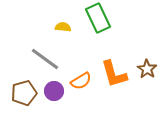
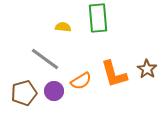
green rectangle: rotated 20 degrees clockwise
